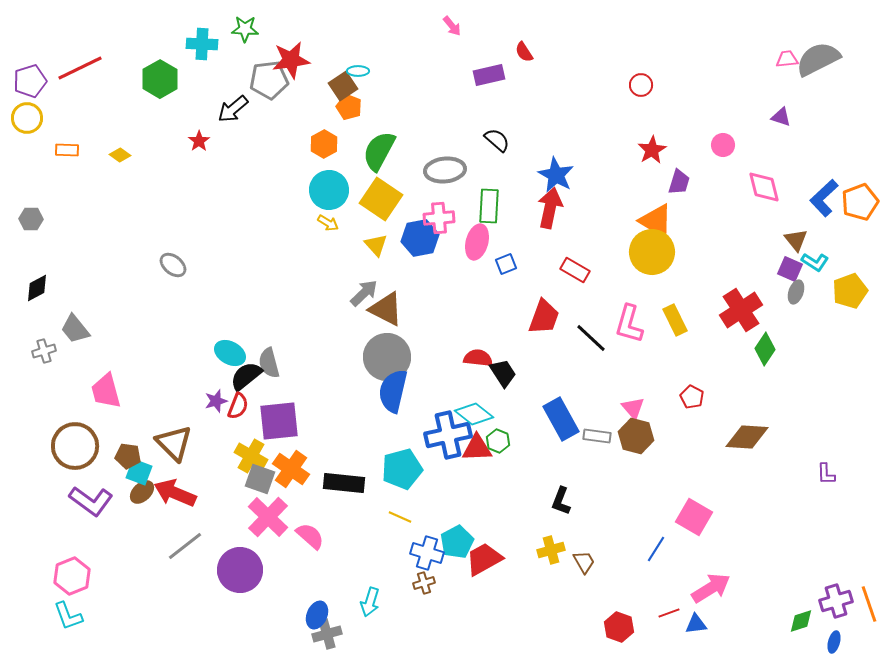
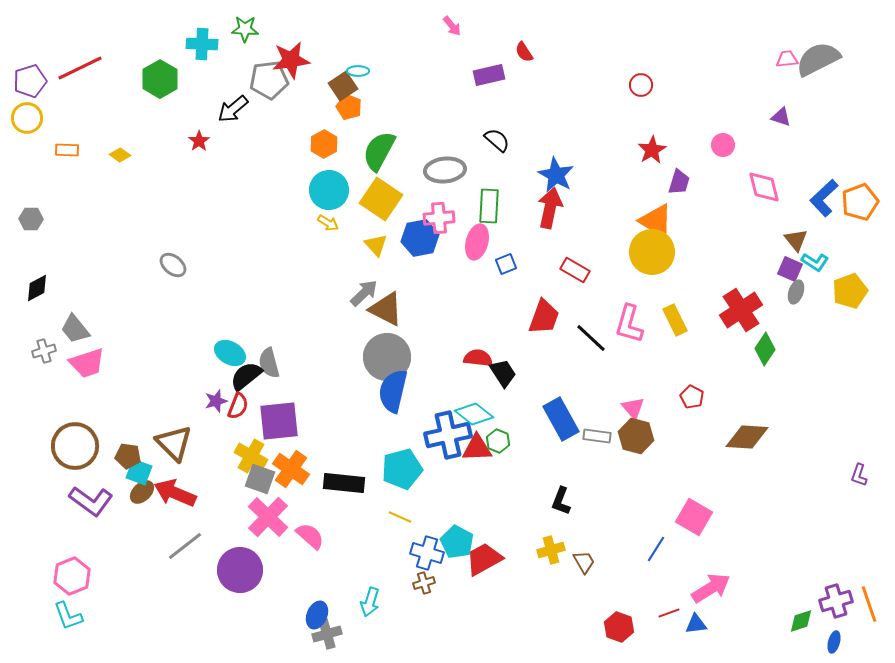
pink trapezoid at (106, 391): moved 19 px left, 28 px up; rotated 93 degrees counterclockwise
purple L-shape at (826, 474): moved 33 px right, 1 px down; rotated 20 degrees clockwise
cyan pentagon at (457, 542): rotated 16 degrees counterclockwise
